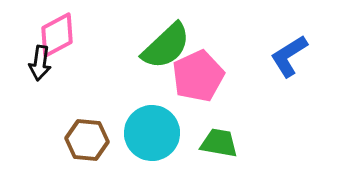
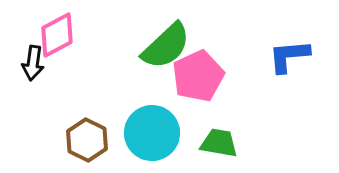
blue L-shape: rotated 27 degrees clockwise
black arrow: moved 7 px left
brown hexagon: rotated 21 degrees clockwise
